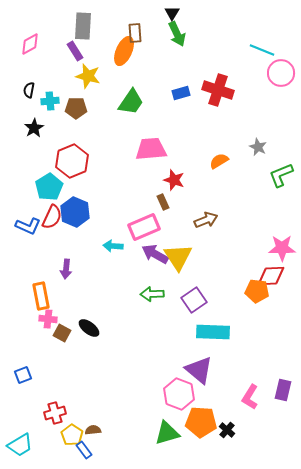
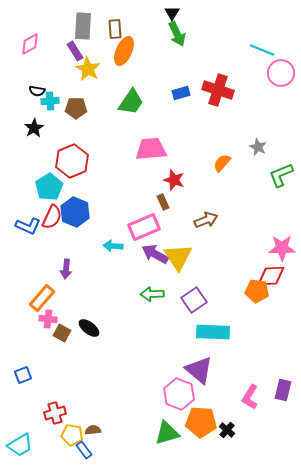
brown rectangle at (135, 33): moved 20 px left, 4 px up
yellow star at (88, 76): moved 7 px up; rotated 15 degrees clockwise
black semicircle at (29, 90): moved 8 px right, 1 px down; rotated 91 degrees counterclockwise
orange semicircle at (219, 161): moved 3 px right, 2 px down; rotated 18 degrees counterclockwise
orange rectangle at (41, 296): moved 1 px right, 2 px down; rotated 52 degrees clockwise
yellow pentagon at (72, 435): rotated 25 degrees counterclockwise
